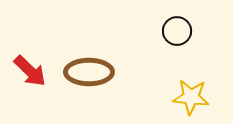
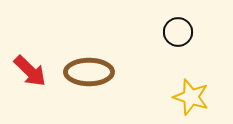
black circle: moved 1 px right, 1 px down
yellow star: rotated 12 degrees clockwise
